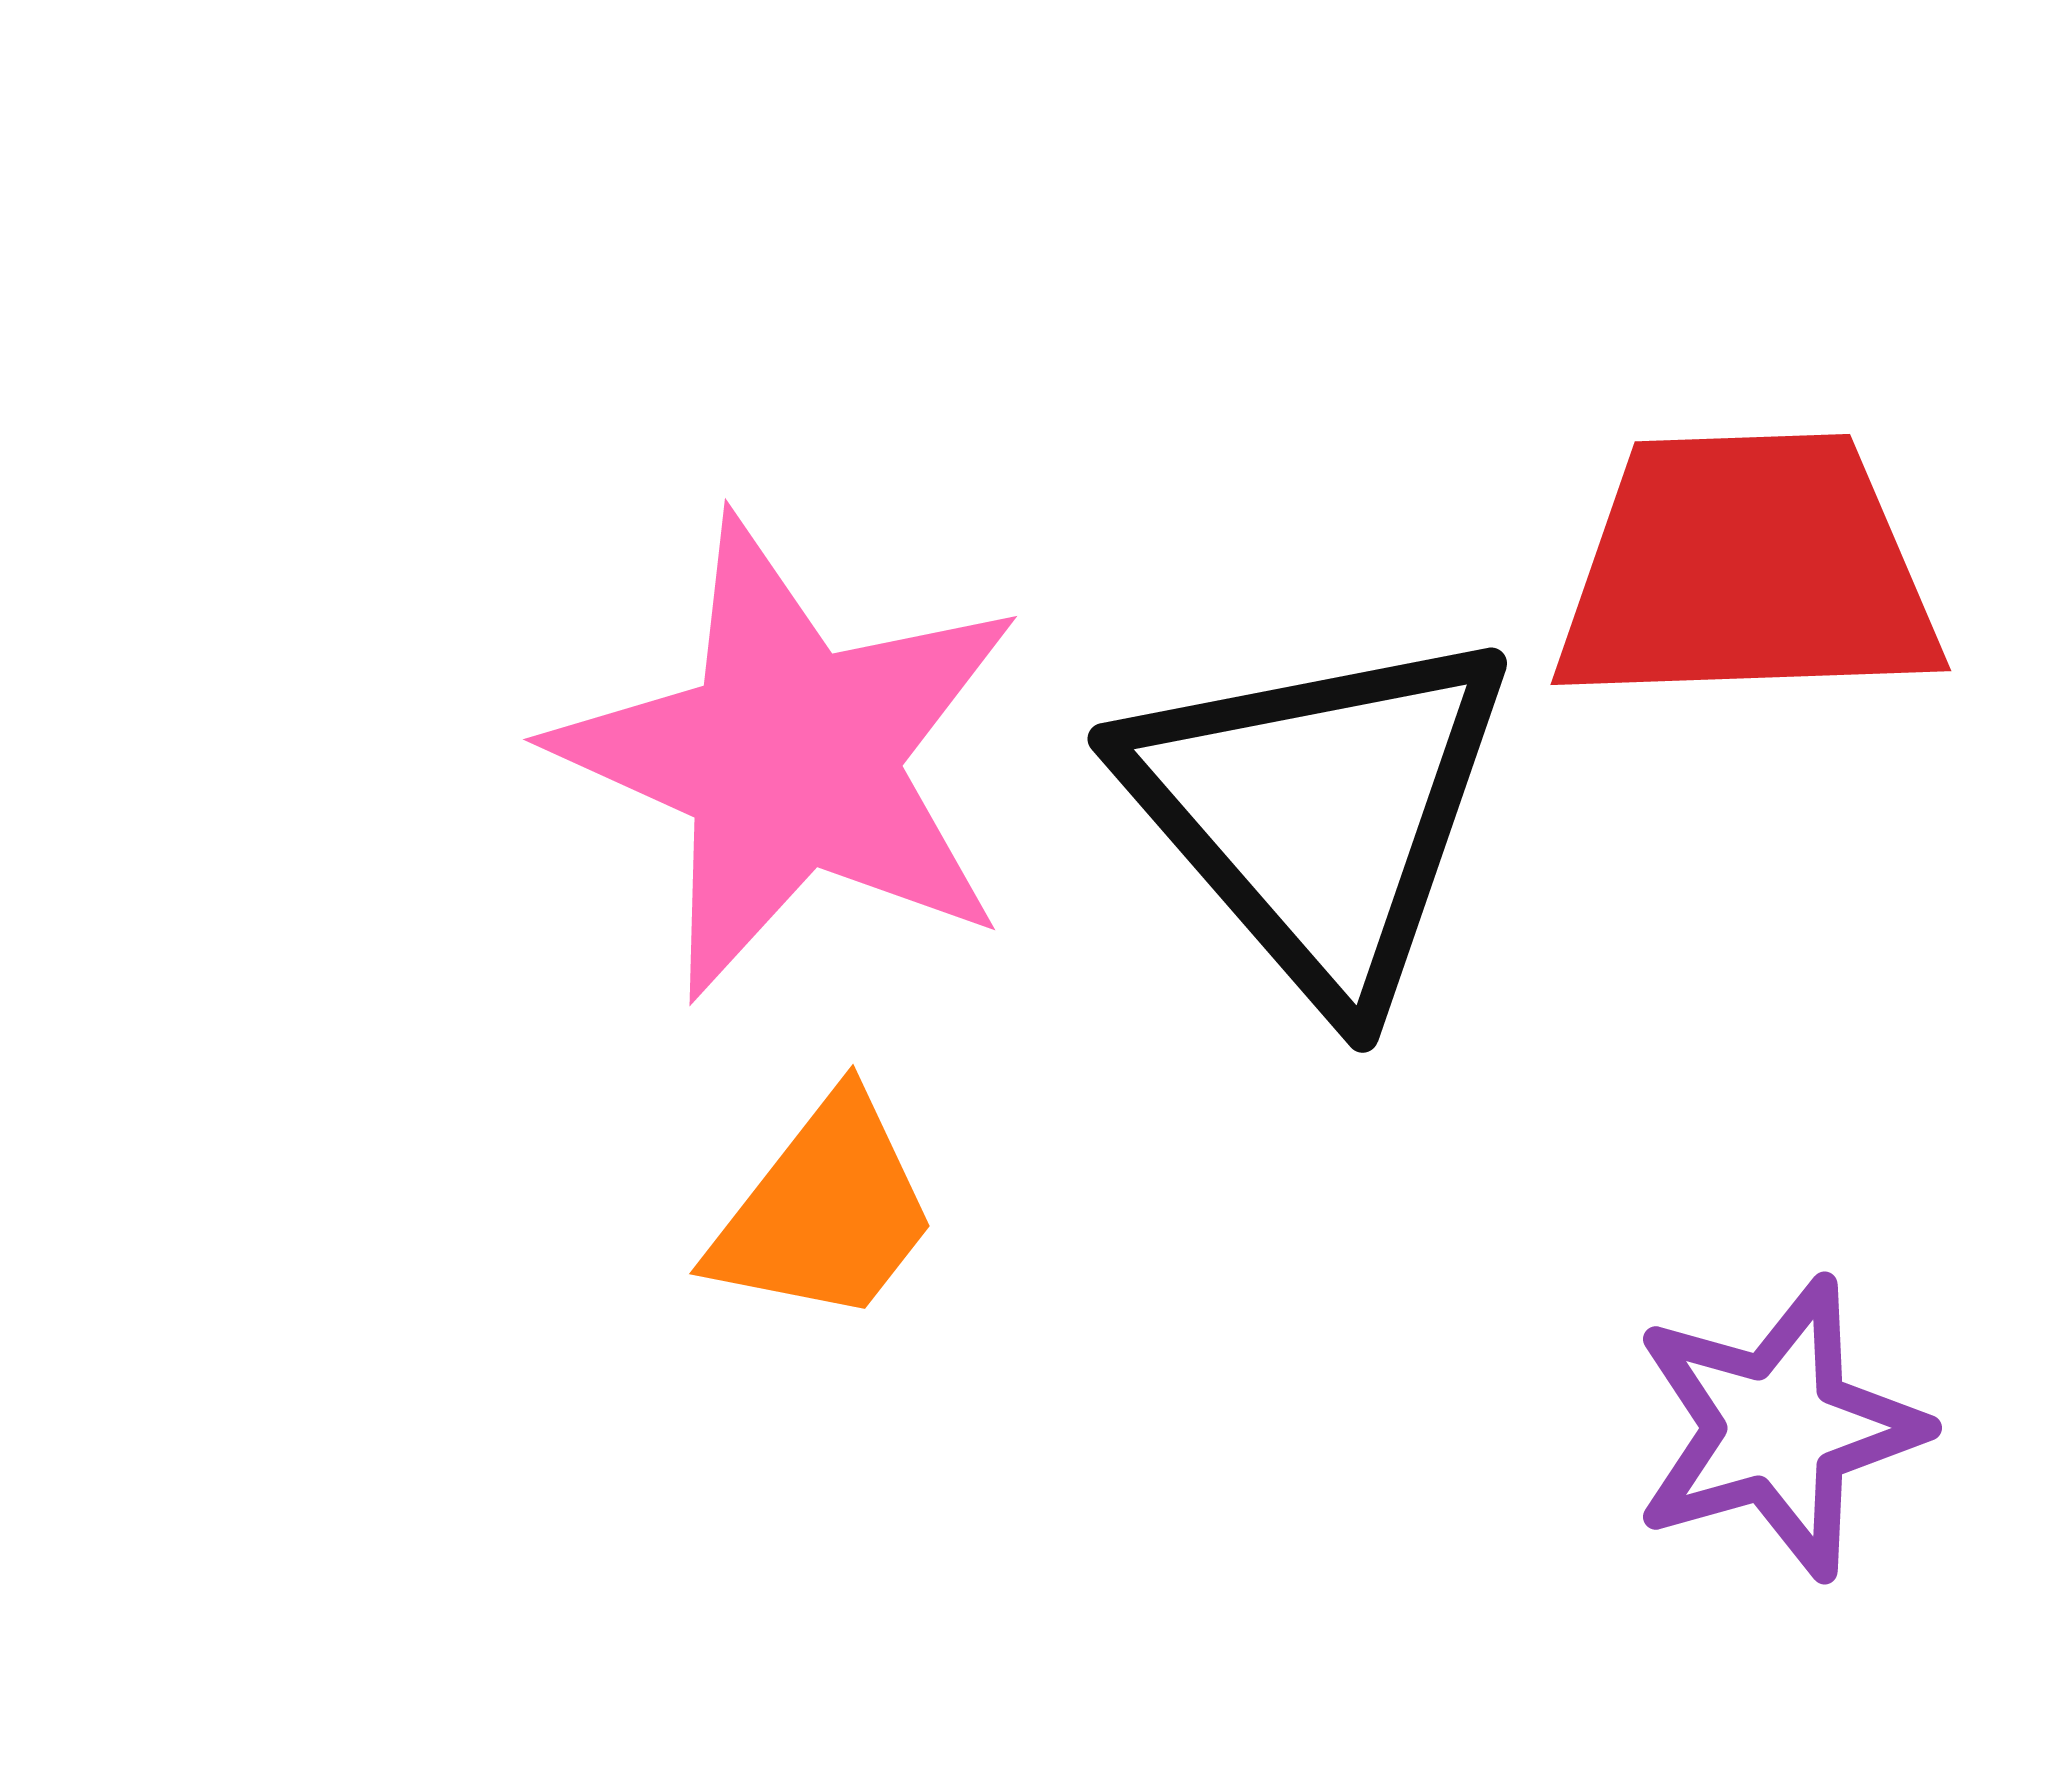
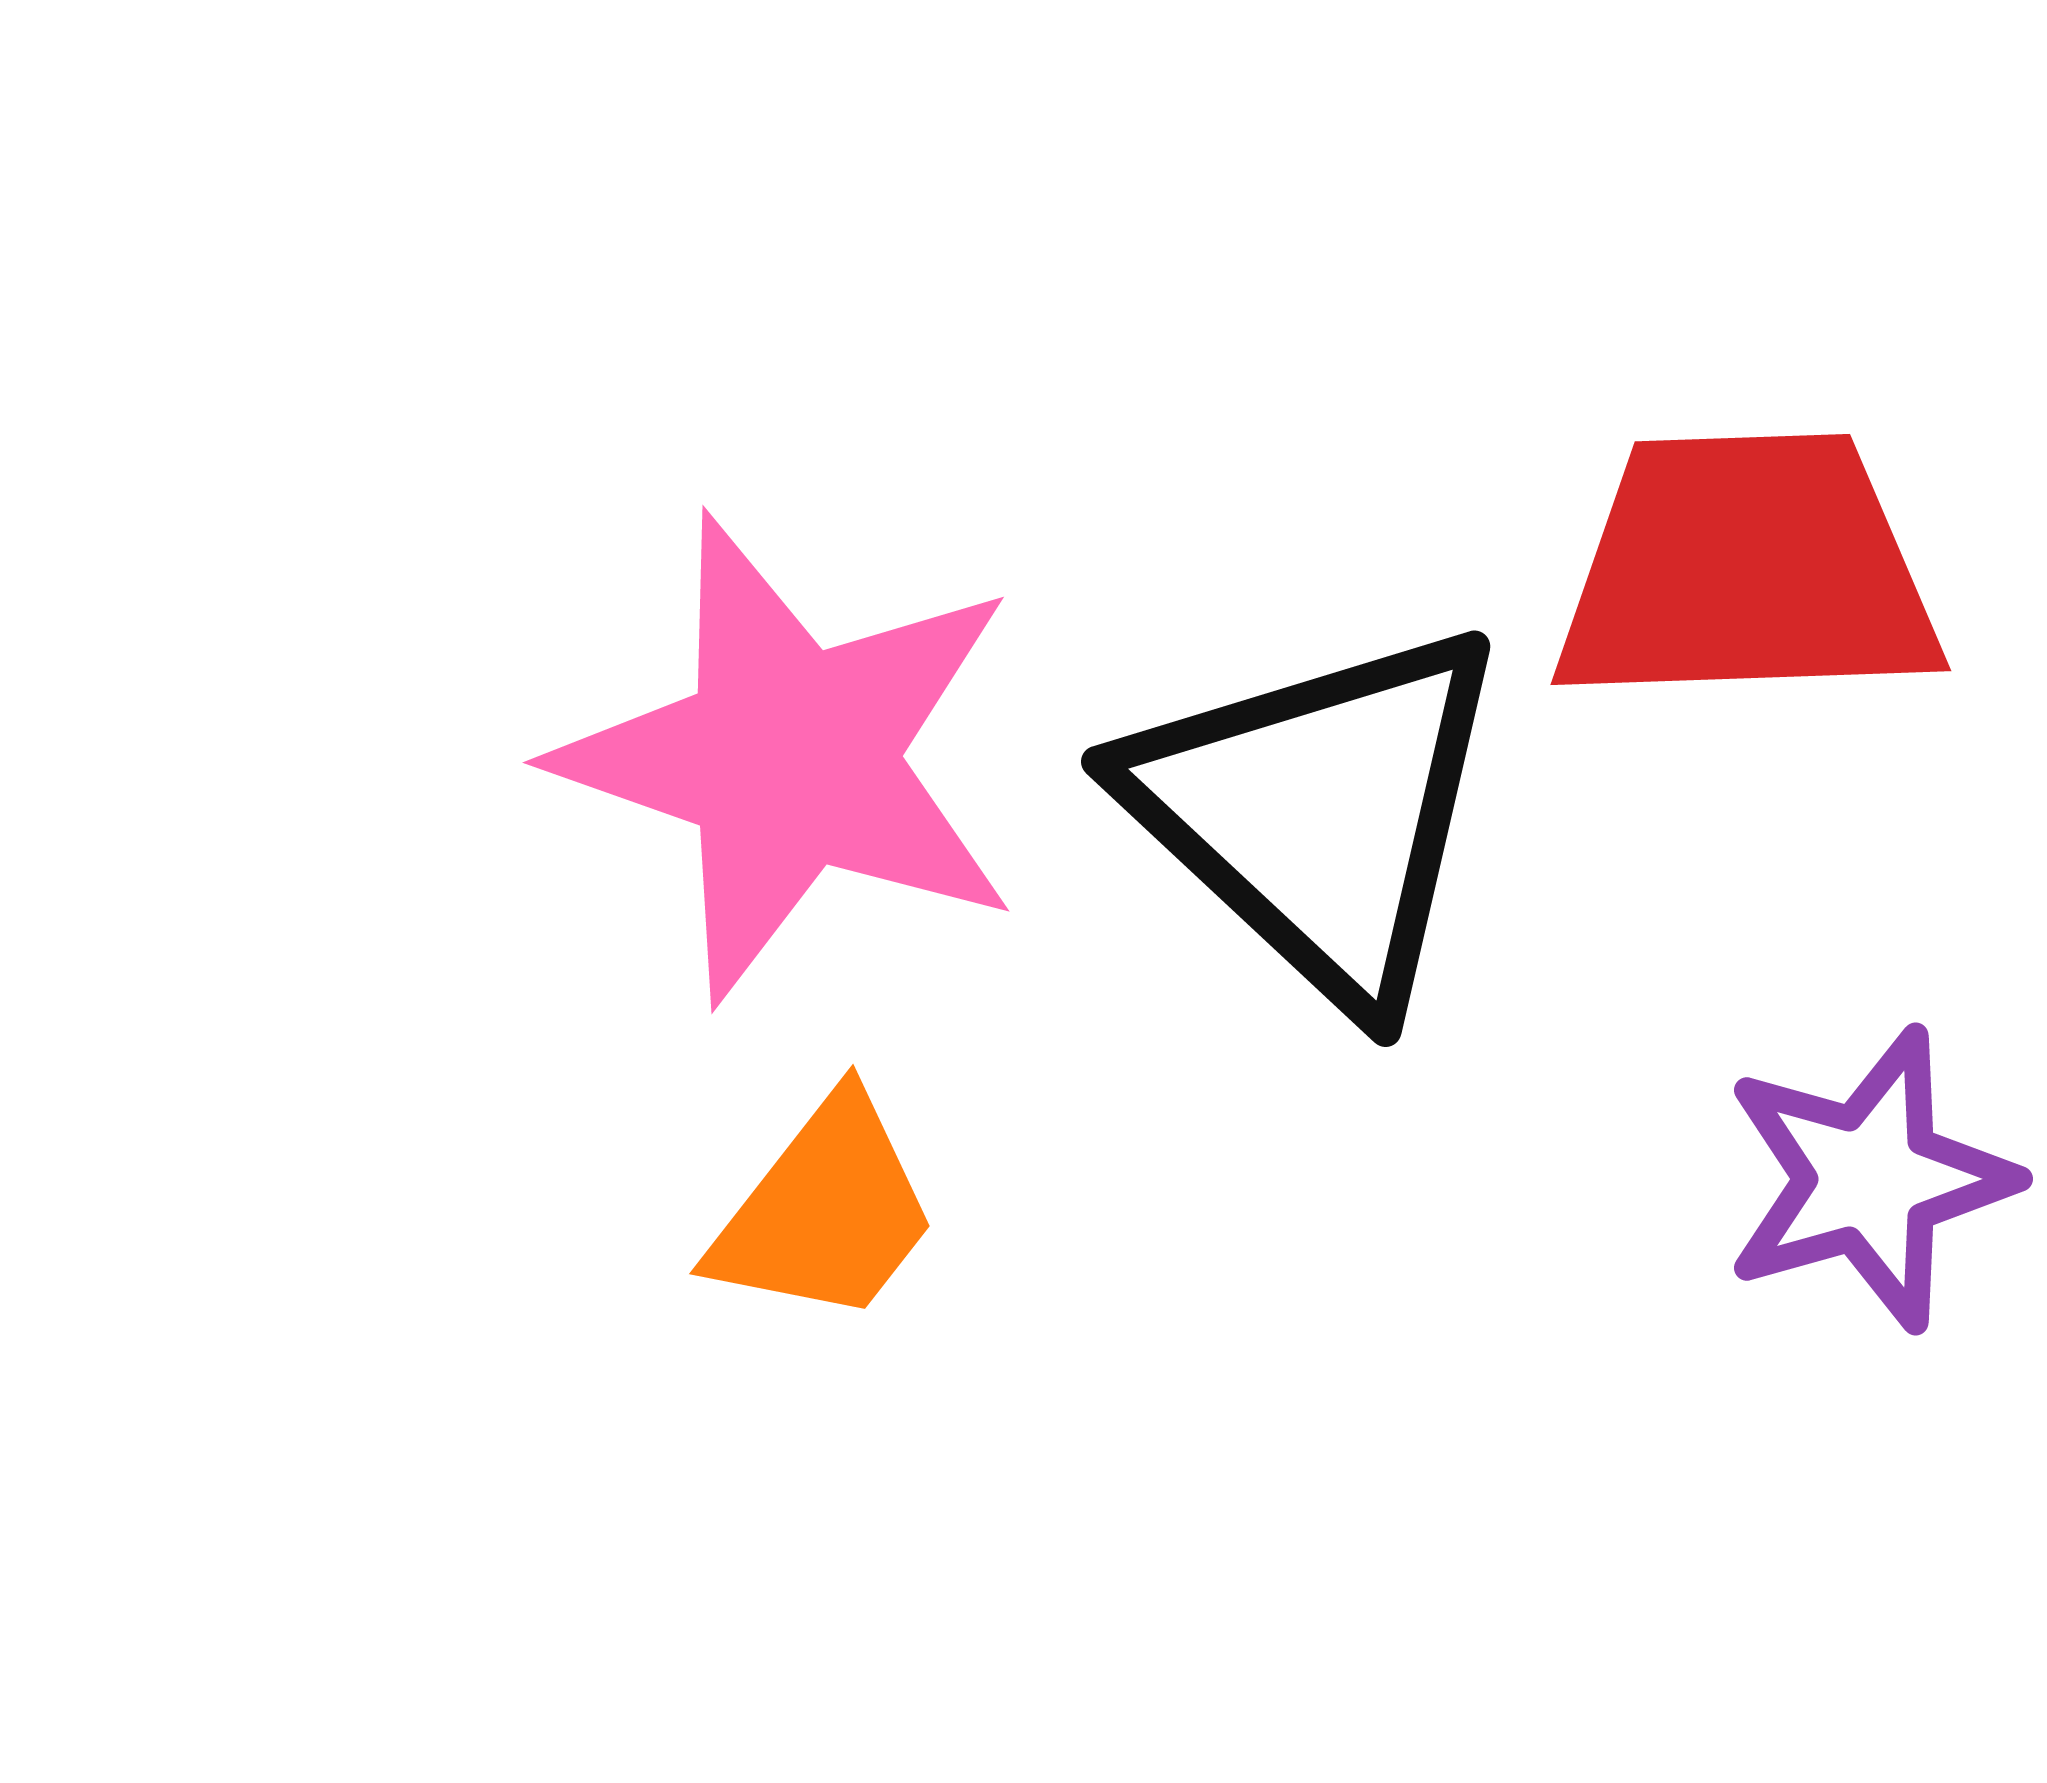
pink star: rotated 5 degrees counterclockwise
black triangle: rotated 6 degrees counterclockwise
purple star: moved 91 px right, 249 px up
